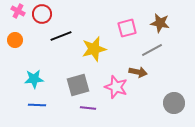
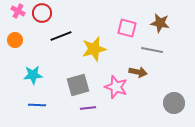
red circle: moved 1 px up
pink square: rotated 30 degrees clockwise
gray line: rotated 40 degrees clockwise
cyan star: moved 1 px left, 4 px up
purple line: rotated 14 degrees counterclockwise
